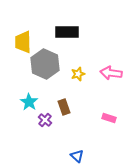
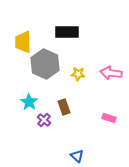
yellow star: rotated 24 degrees clockwise
purple cross: moved 1 px left
